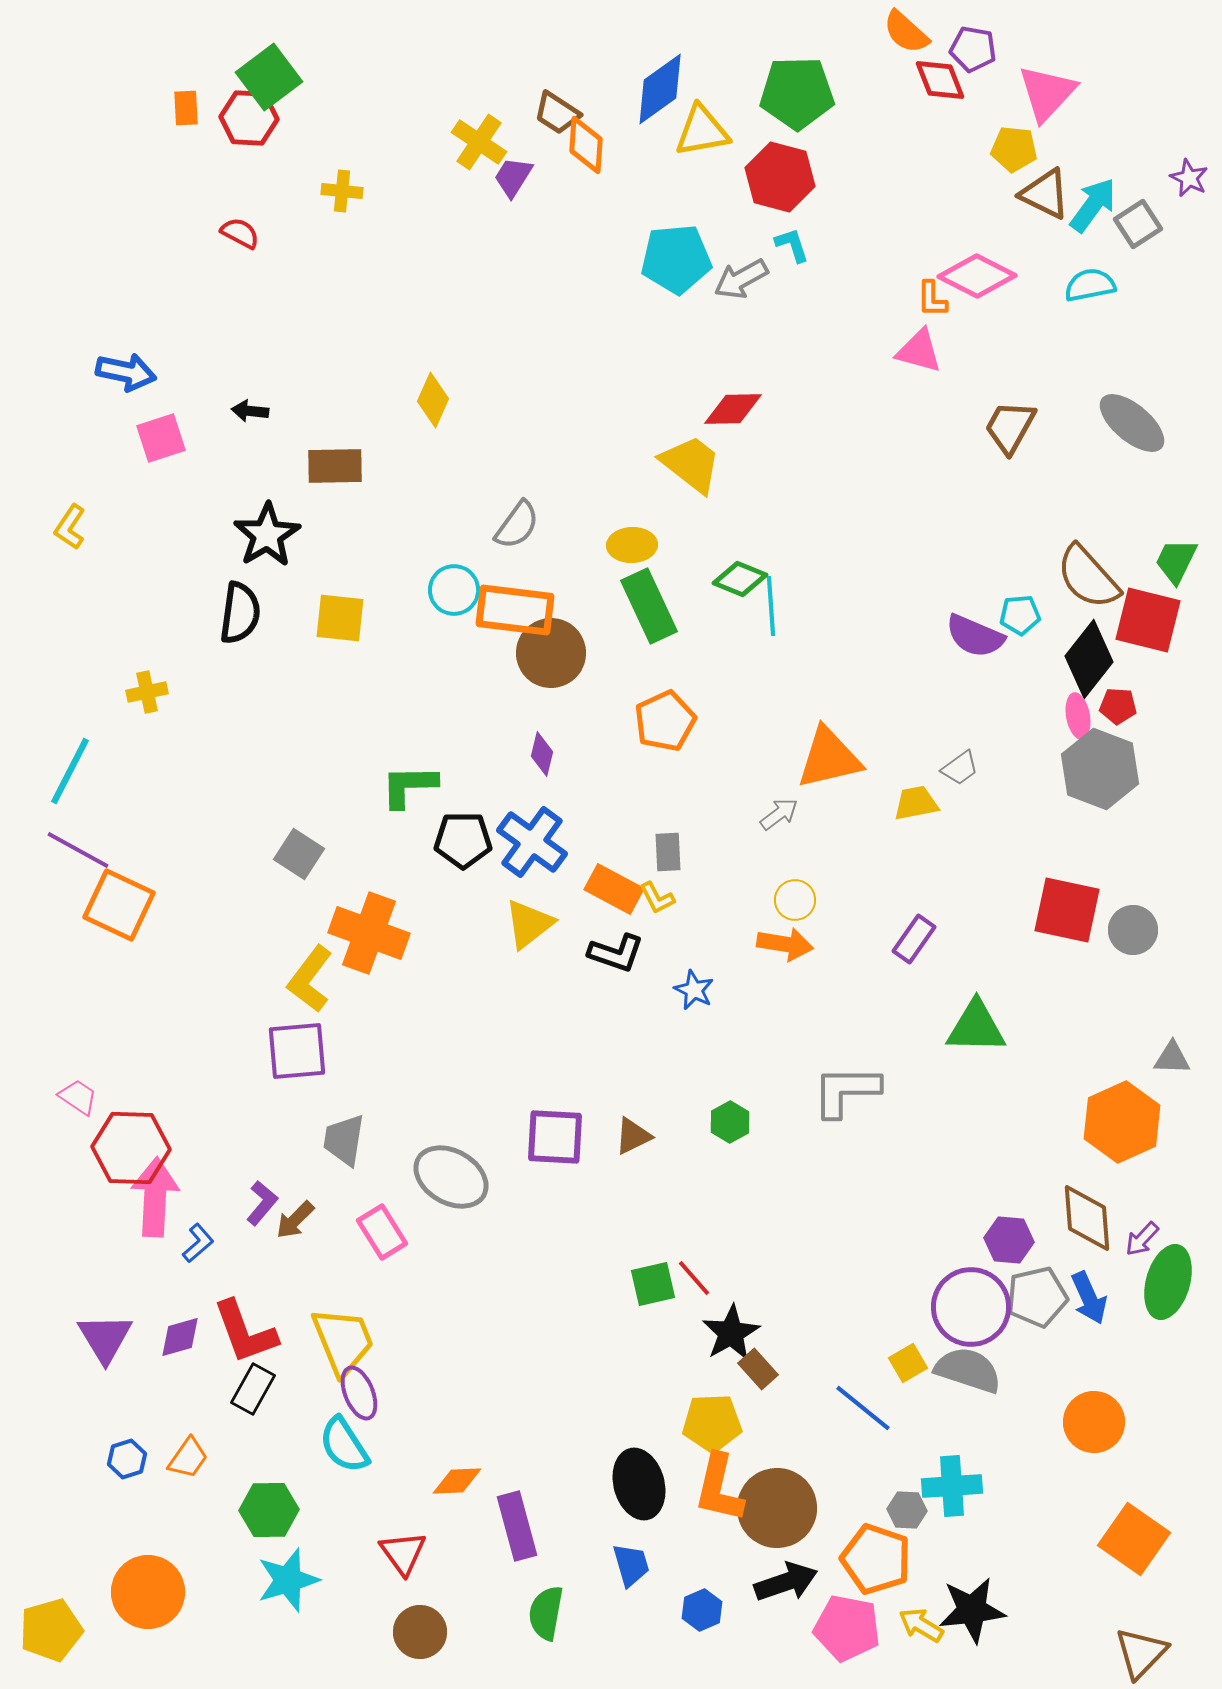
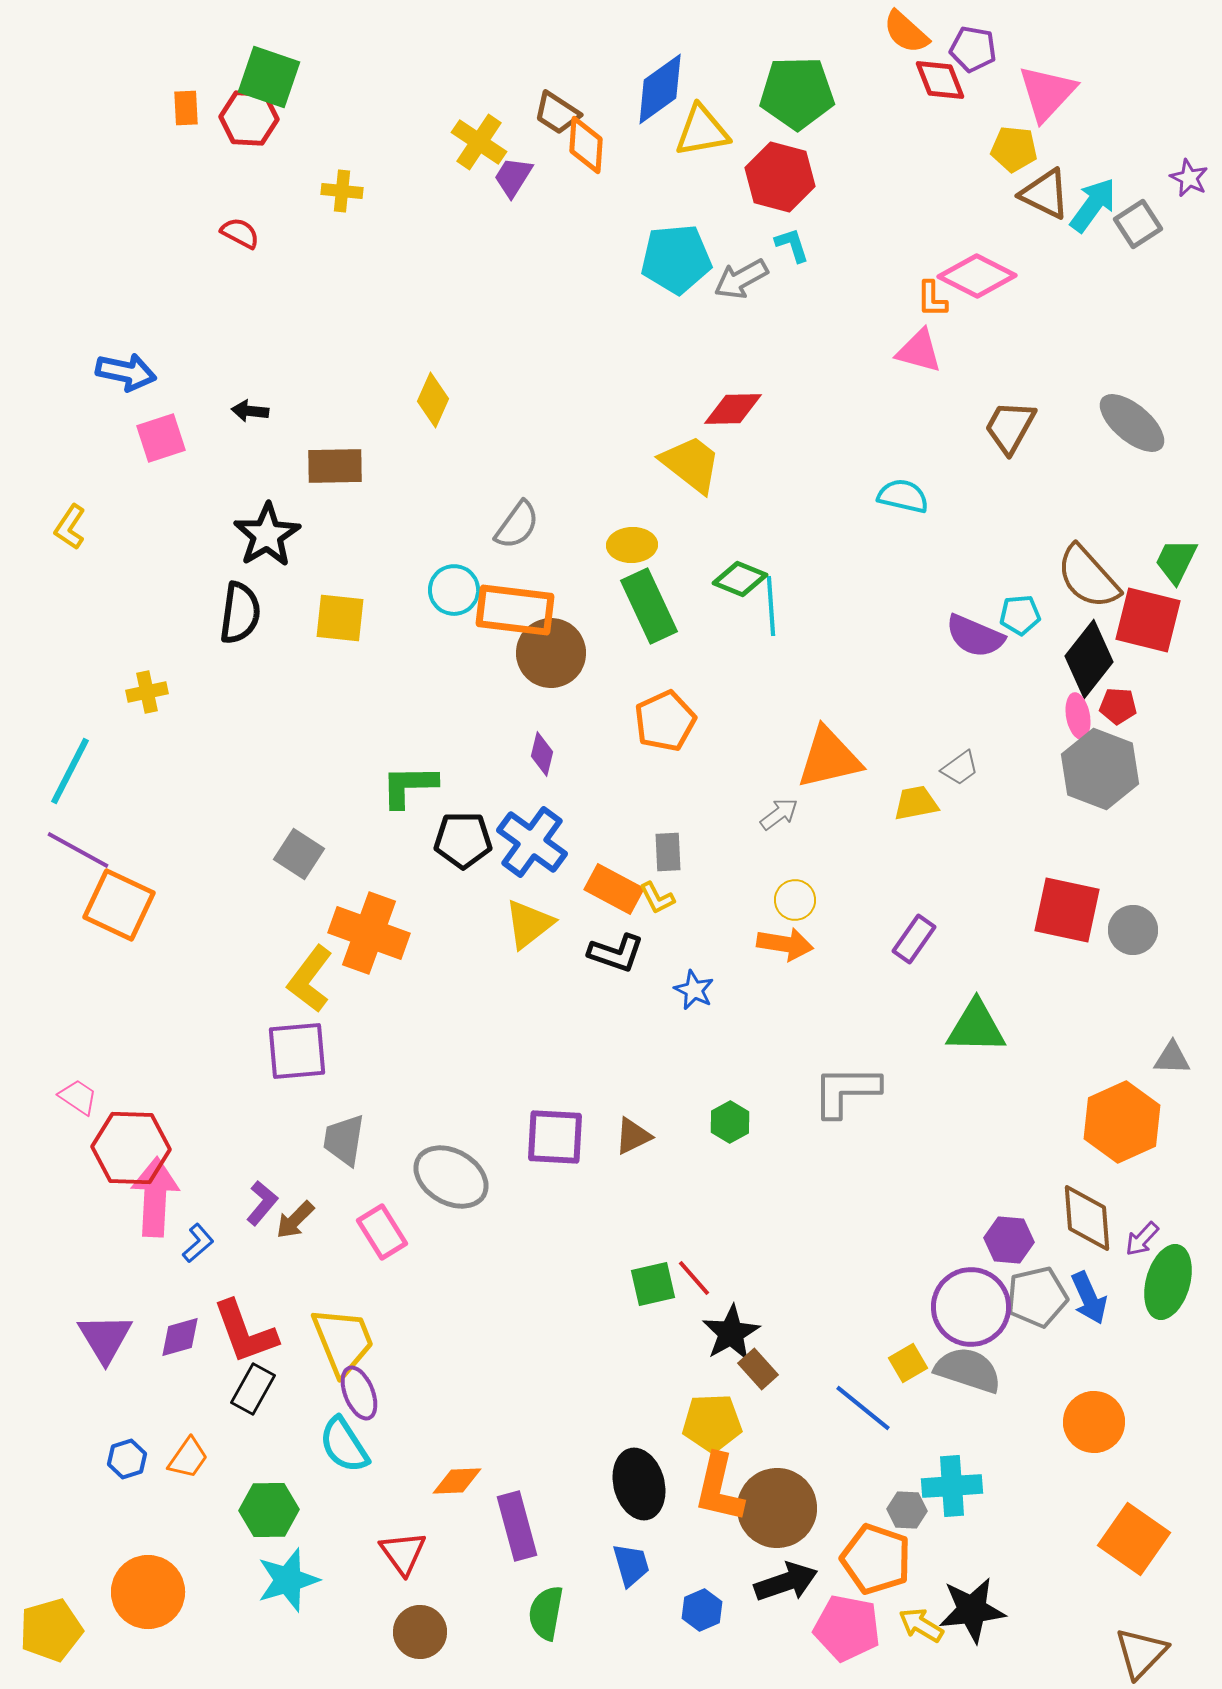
green square at (269, 77): rotated 34 degrees counterclockwise
cyan semicircle at (1090, 285): moved 187 px left, 211 px down; rotated 24 degrees clockwise
